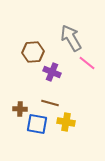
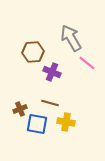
brown cross: rotated 24 degrees counterclockwise
